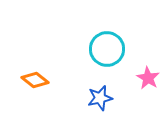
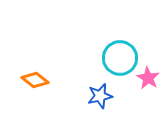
cyan circle: moved 13 px right, 9 px down
blue star: moved 2 px up
